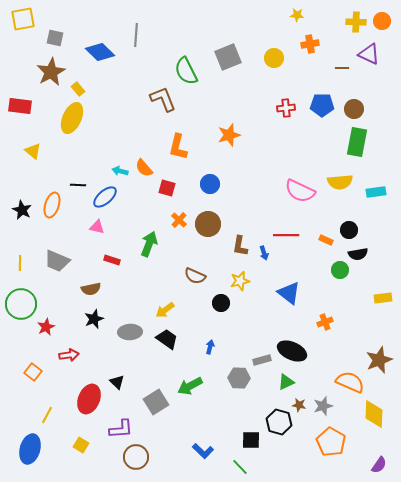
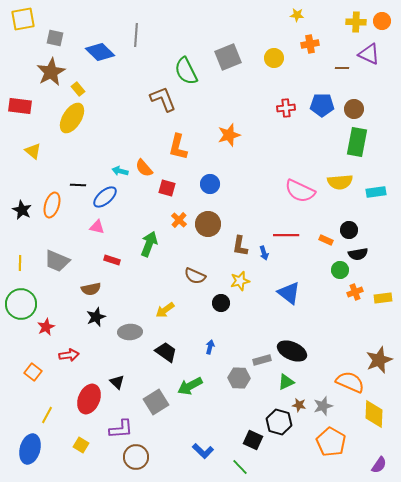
yellow ellipse at (72, 118): rotated 8 degrees clockwise
black star at (94, 319): moved 2 px right, 2 px up
orange cross at (325, 322): moved 30 px right, 30 px up
black trapezoid at (167, 339): moved 1 px left, 13 px down
black square at (251, 440): moved 2 px right; rotated 24 degrees clockwise
